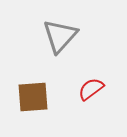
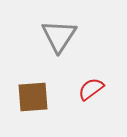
gray triangle: moved 1 px left; rotated 9 degrees counterclockwise
